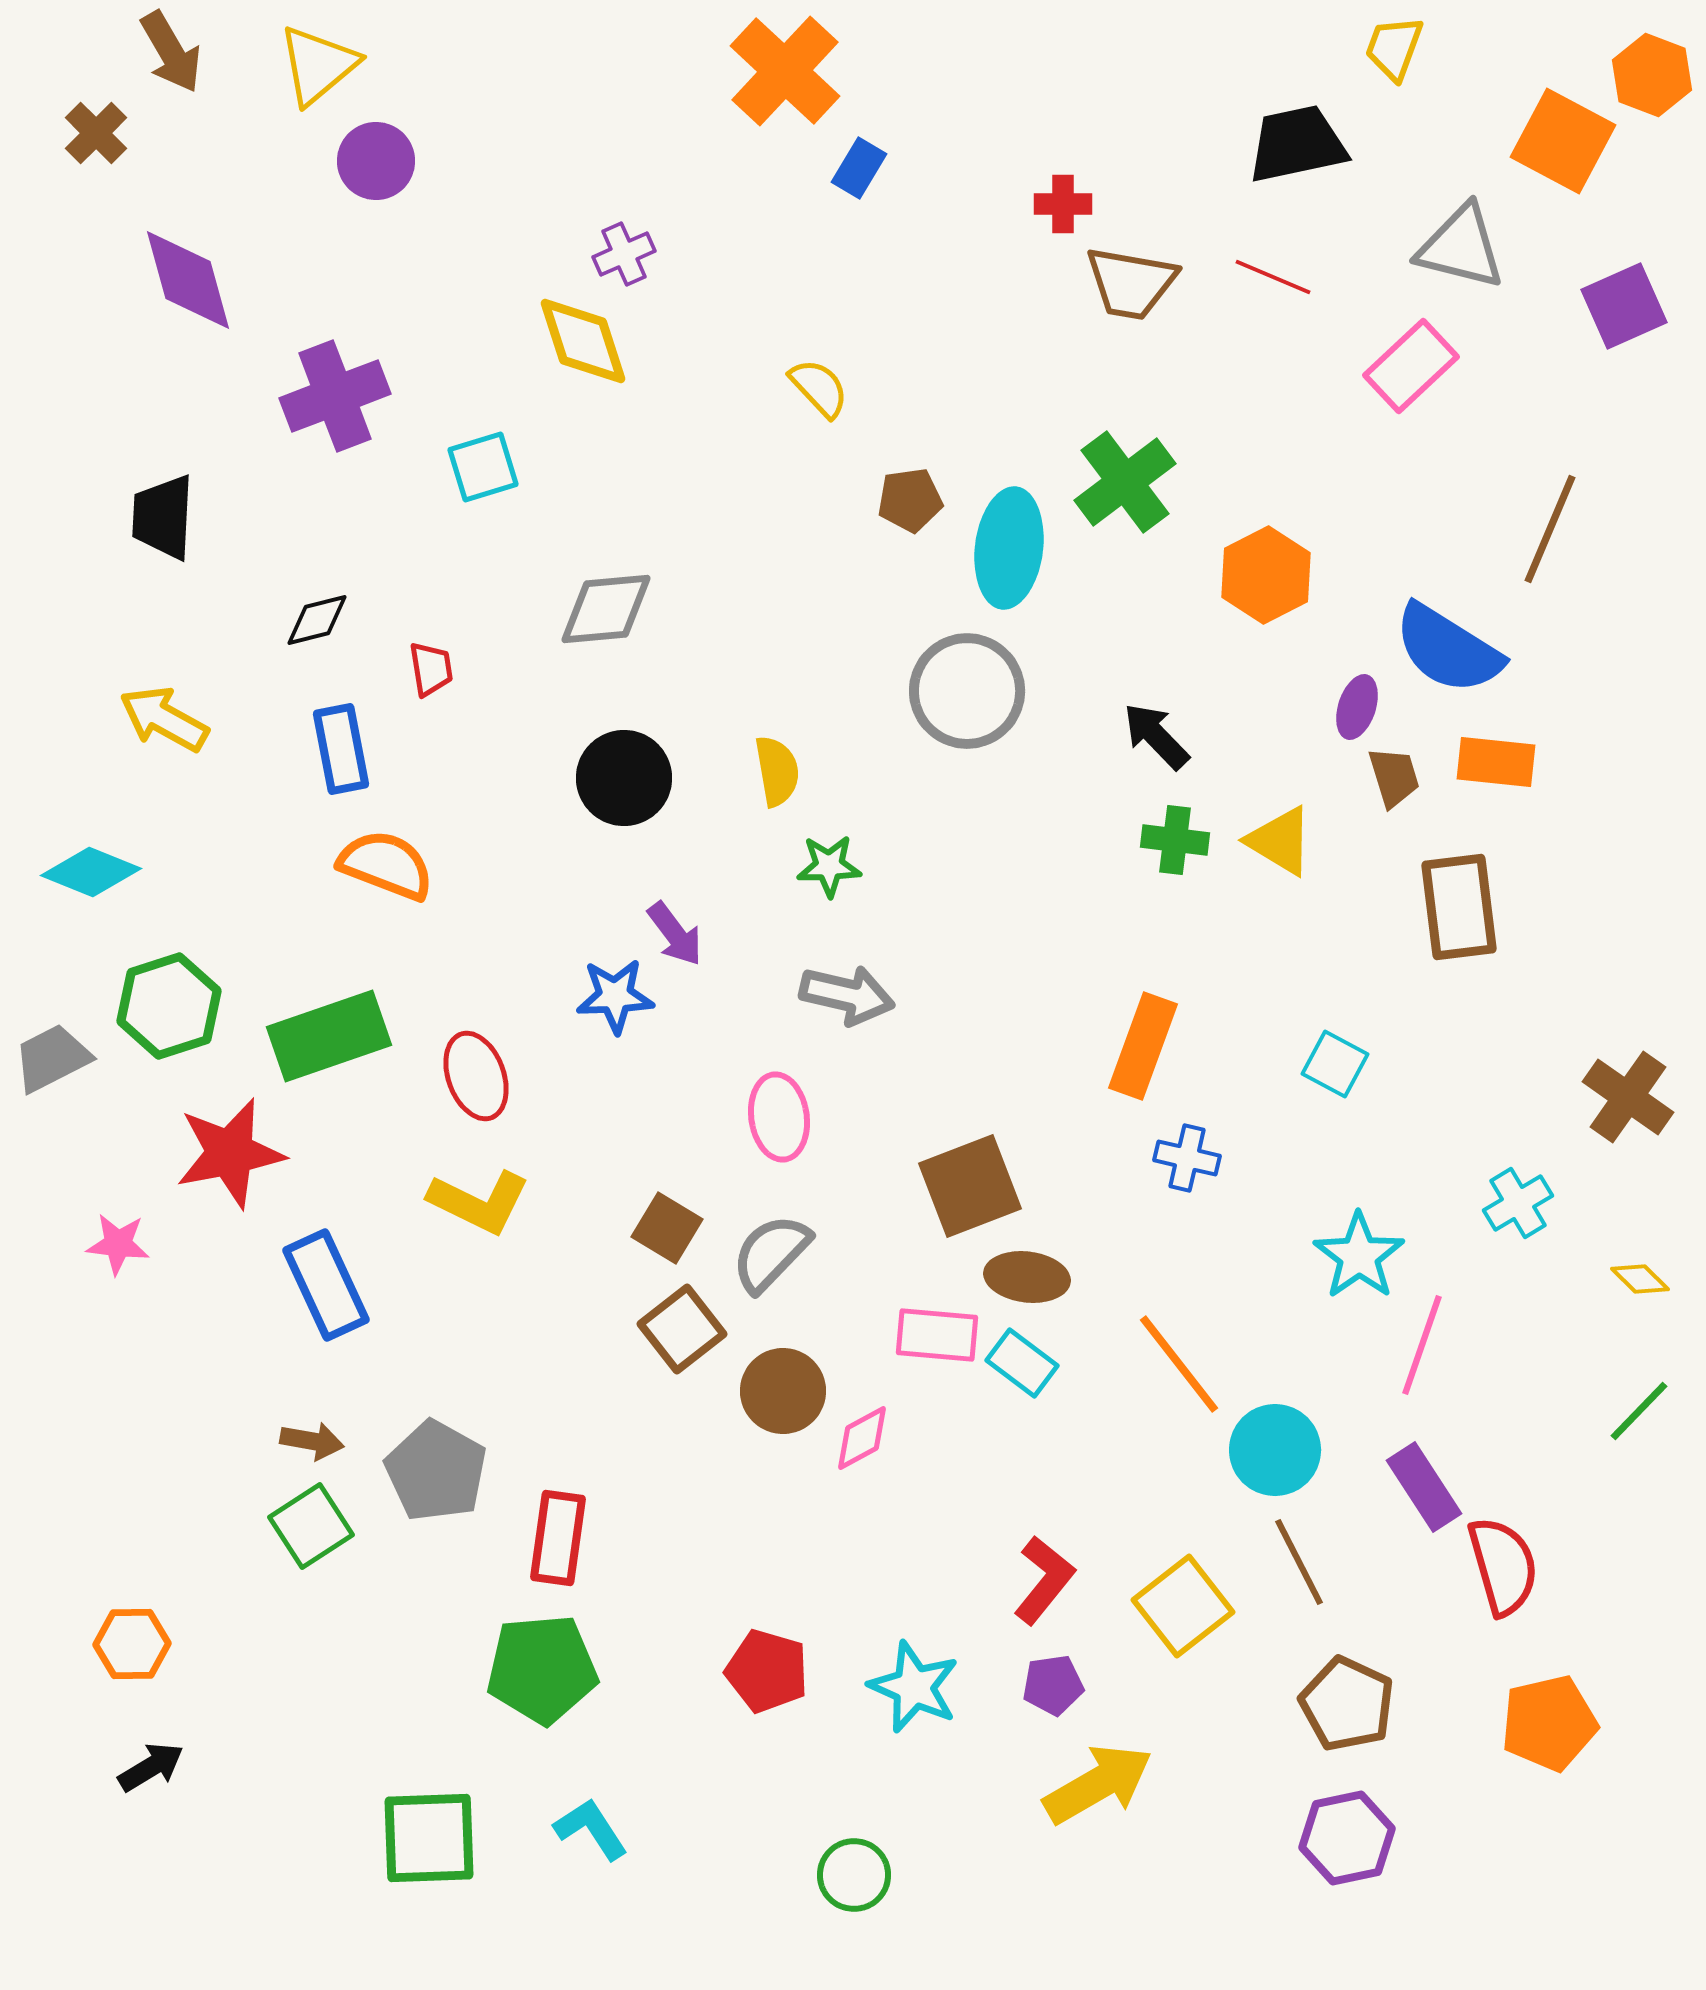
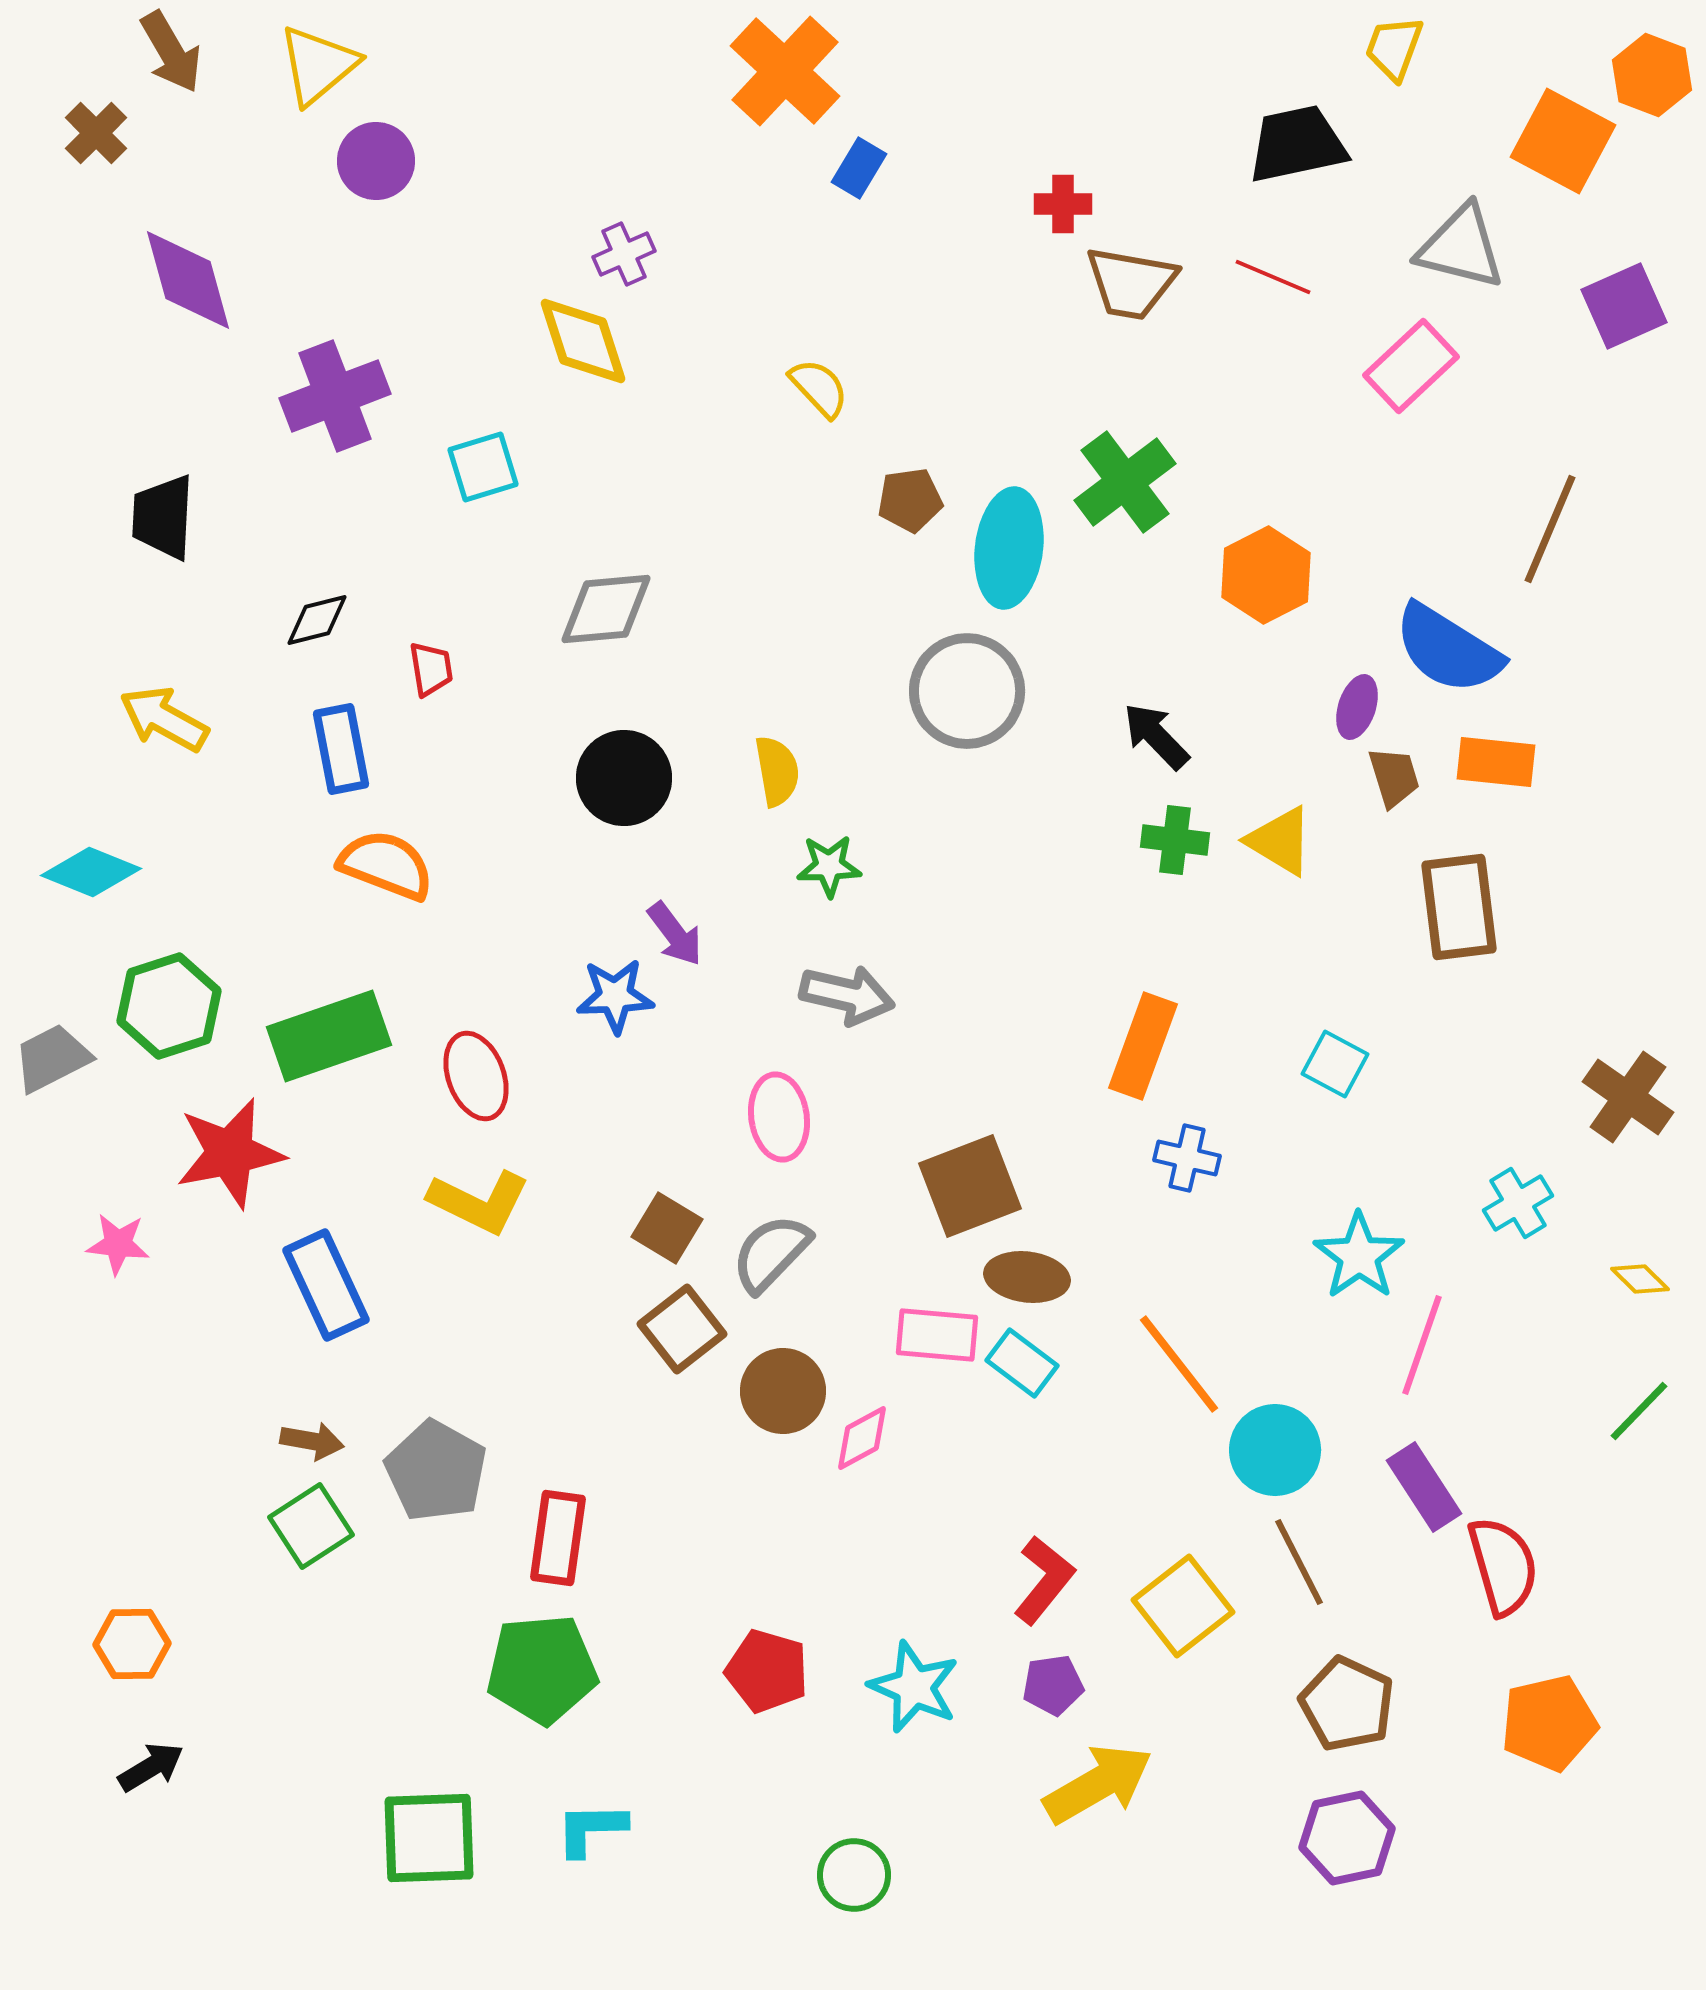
cyan L-shape at (591, 1829): rotated 58 degrees counterclockwise
